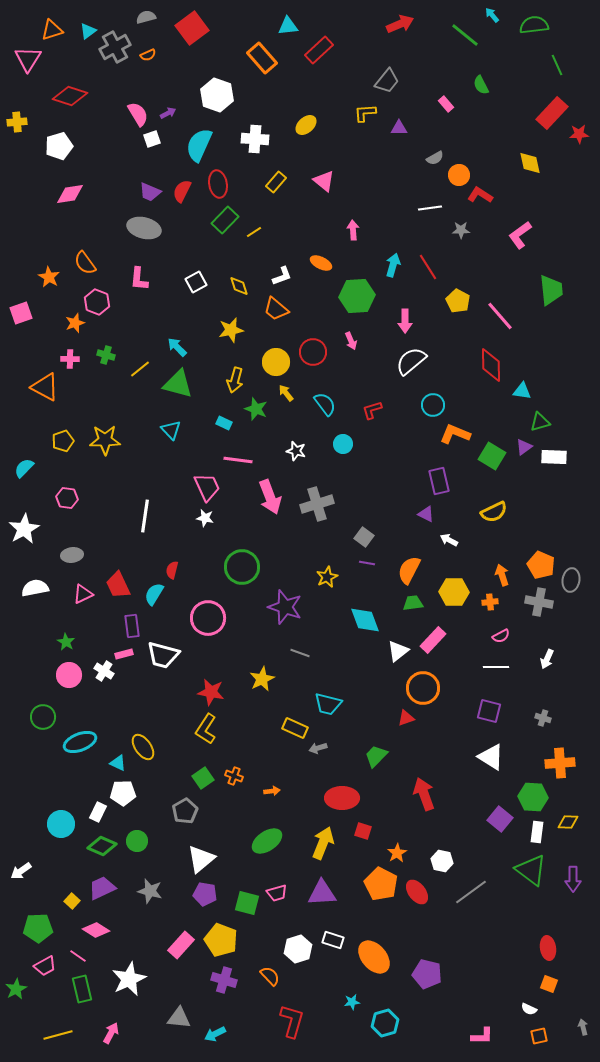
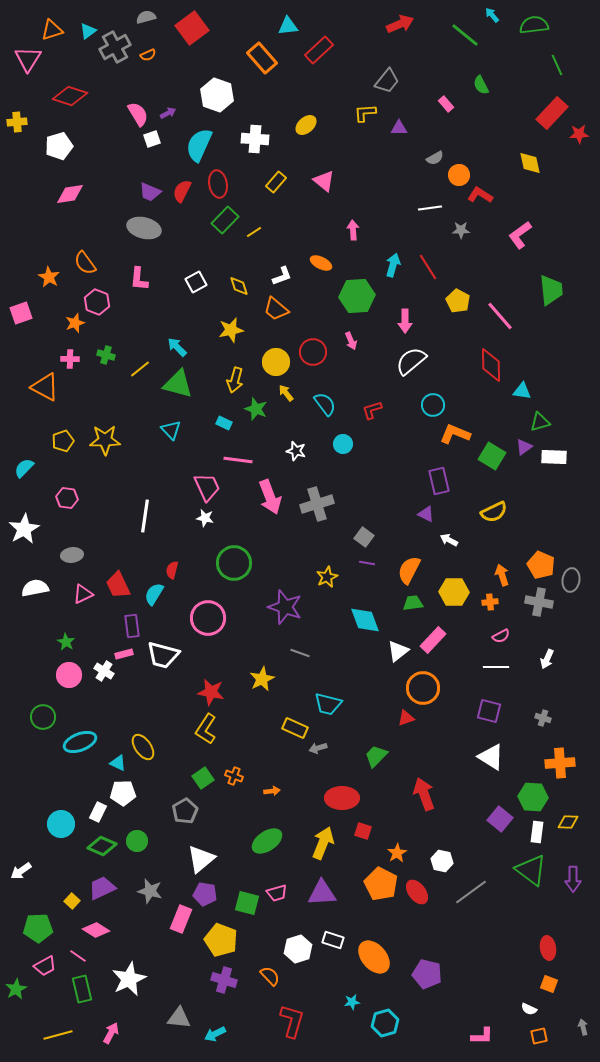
green circle at (242, 567): moved 8 px left, 4 px up
pink rectangle at (181, 945): moved 26 px up; rotated 20 degrees counterclockwise
